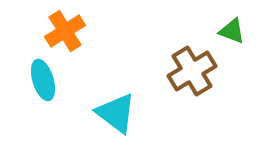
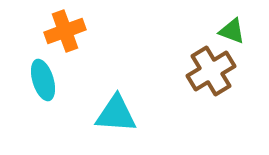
orange cross: rotated 12 degrees clockwise
brown cross: moved 19 px right
cyan triangle: moved 1 px down; rotated 33 degrees counterclockwise
